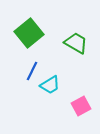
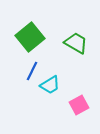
green square: moved 1 px right, 4 px down
pink square: moved 2 px left, 1 px up
